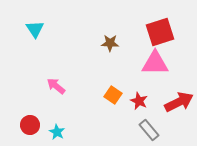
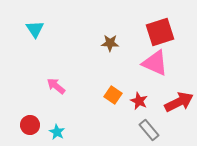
pink triangle: rotated 24 degrees clockwise
